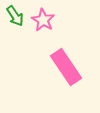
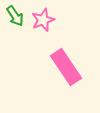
pink star: rotated 20 degrees clockwise
